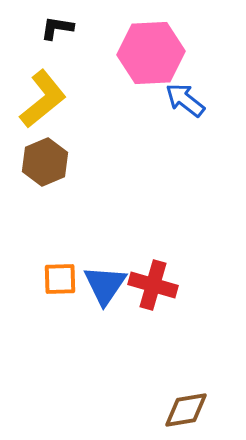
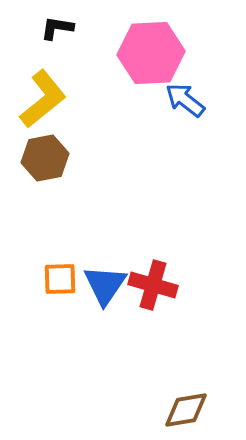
brown hexagon: moved 4 px up; rotated 12 degrees clockwise
